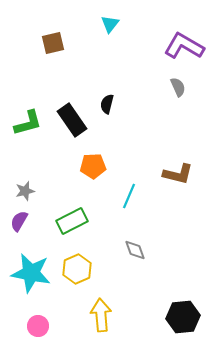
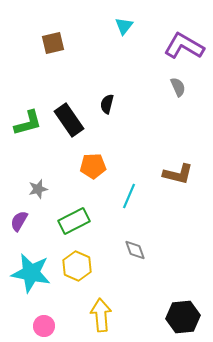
cyan triangle: moved 14 px right, 2 px down
black rectangle: moved 3 px left
gray star: moved 13 px right, 2 px up
green rectangle: moved 2 px right
yellow hexagon: moved 3 px up; rotated 12 degrees counterclockwise
pink circle: moved 6 px right
